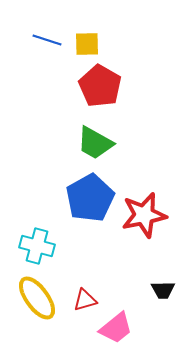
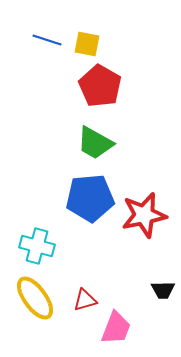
yellow square: rotated 12 degrees clockwise
blue pentagon: rotated 24 degrees clockwise
yellow ellipse: moved 2 px left
pink trapezoid: rotated 30 degrees counterclockwise
